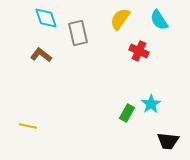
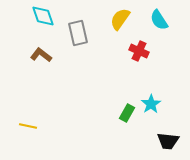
cyan diamond: moved 3 px left, 2 px up
